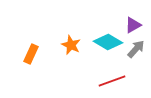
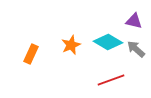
purple triangle: moved 1 px right, 4 px up; rotated 42 degrees clockwise
orange star: rotated 24 degrees clockwise
gray arrow: rotated 90 degrees counterclockwise
red line: moved 1 px left, 1 px up
